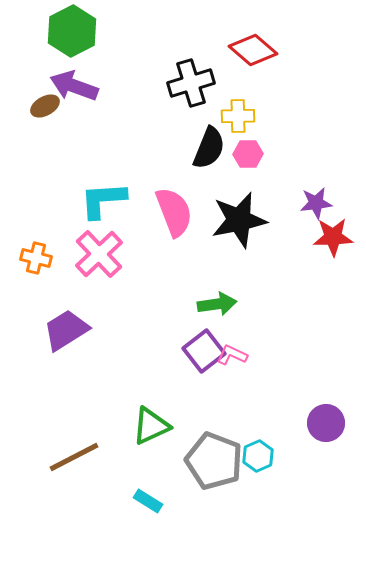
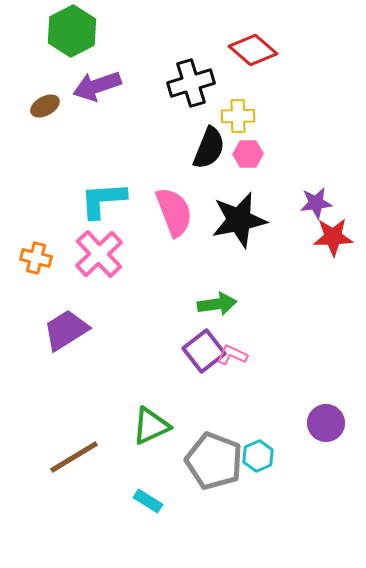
purple arrow: moved 23 px right; rotated 39 degrees counterclockwise
brown line: rotated 4 degrees counterclockwise
